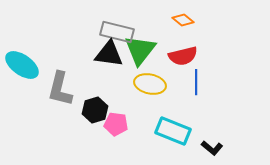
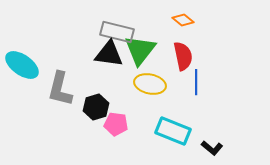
red semicircle: rotated 88 degrees counterclockwise
black hexagon: moved 1 px right, 3 px up
